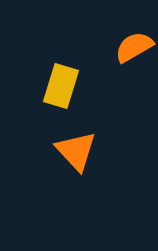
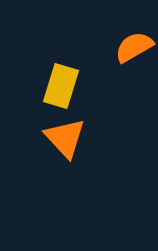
orange triangle: moved 11 px left, 13 px up
